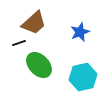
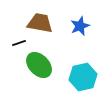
brown trapezoid: moved 6 px right; rotated 128 degrees counterclockwise
blue star: moved 6 px up
